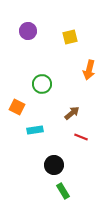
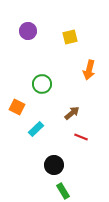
cyan rectangle: moved 1 px right, 1 px up; rotated 35 degrees counterclockwise
